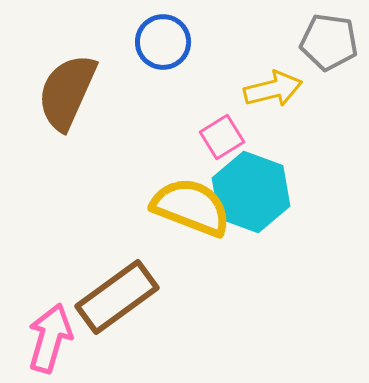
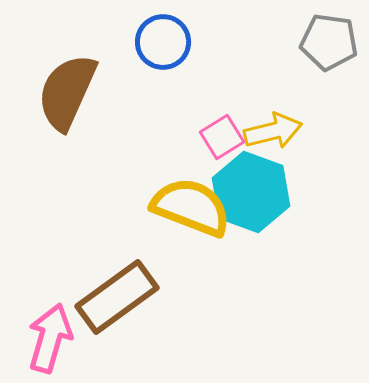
yellow arrow: moved 42 px down
